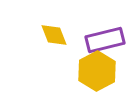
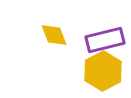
yellow hexagon: moved 6 px right
